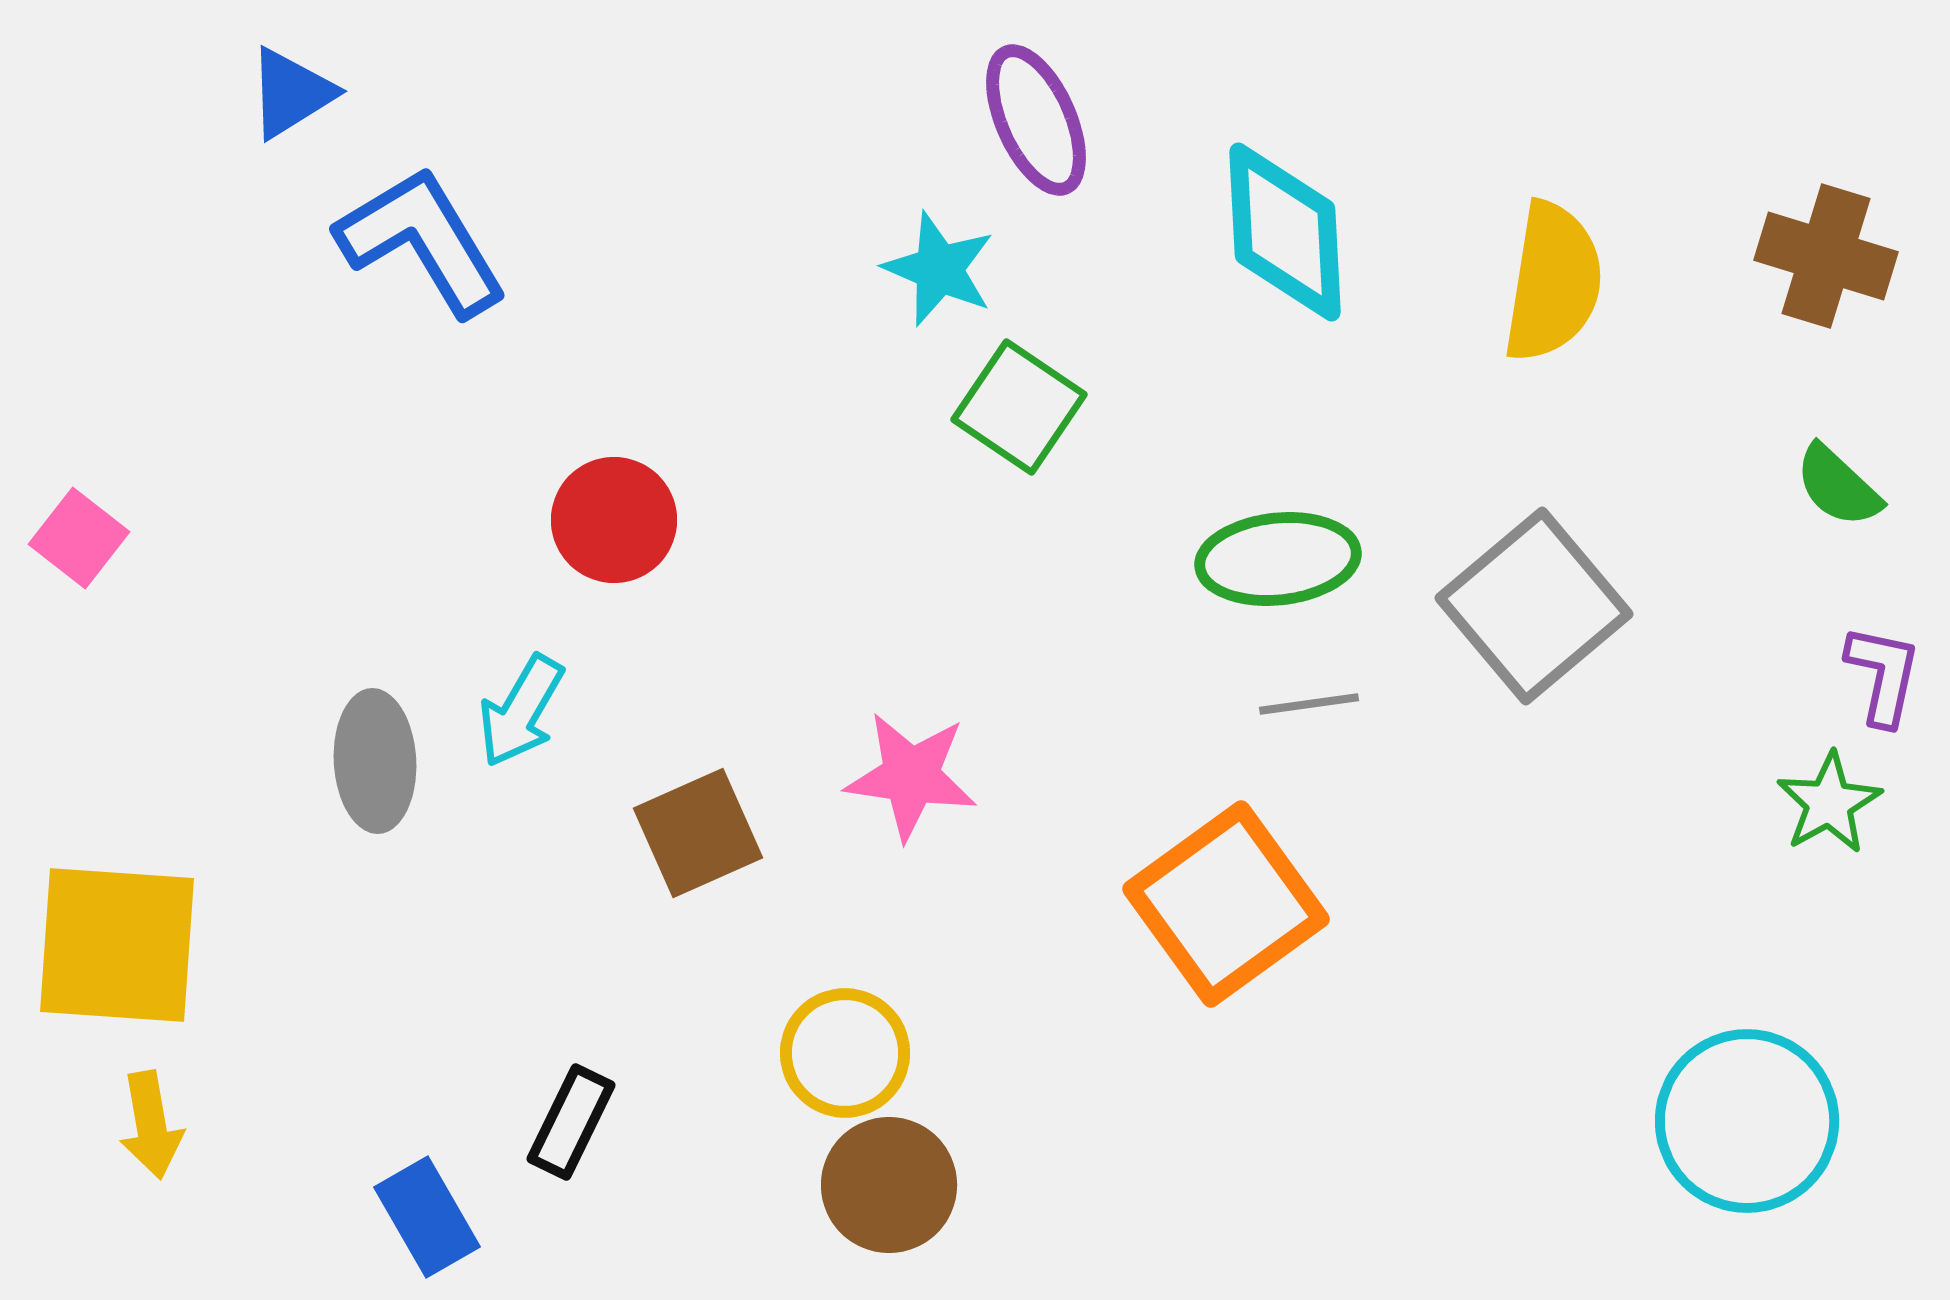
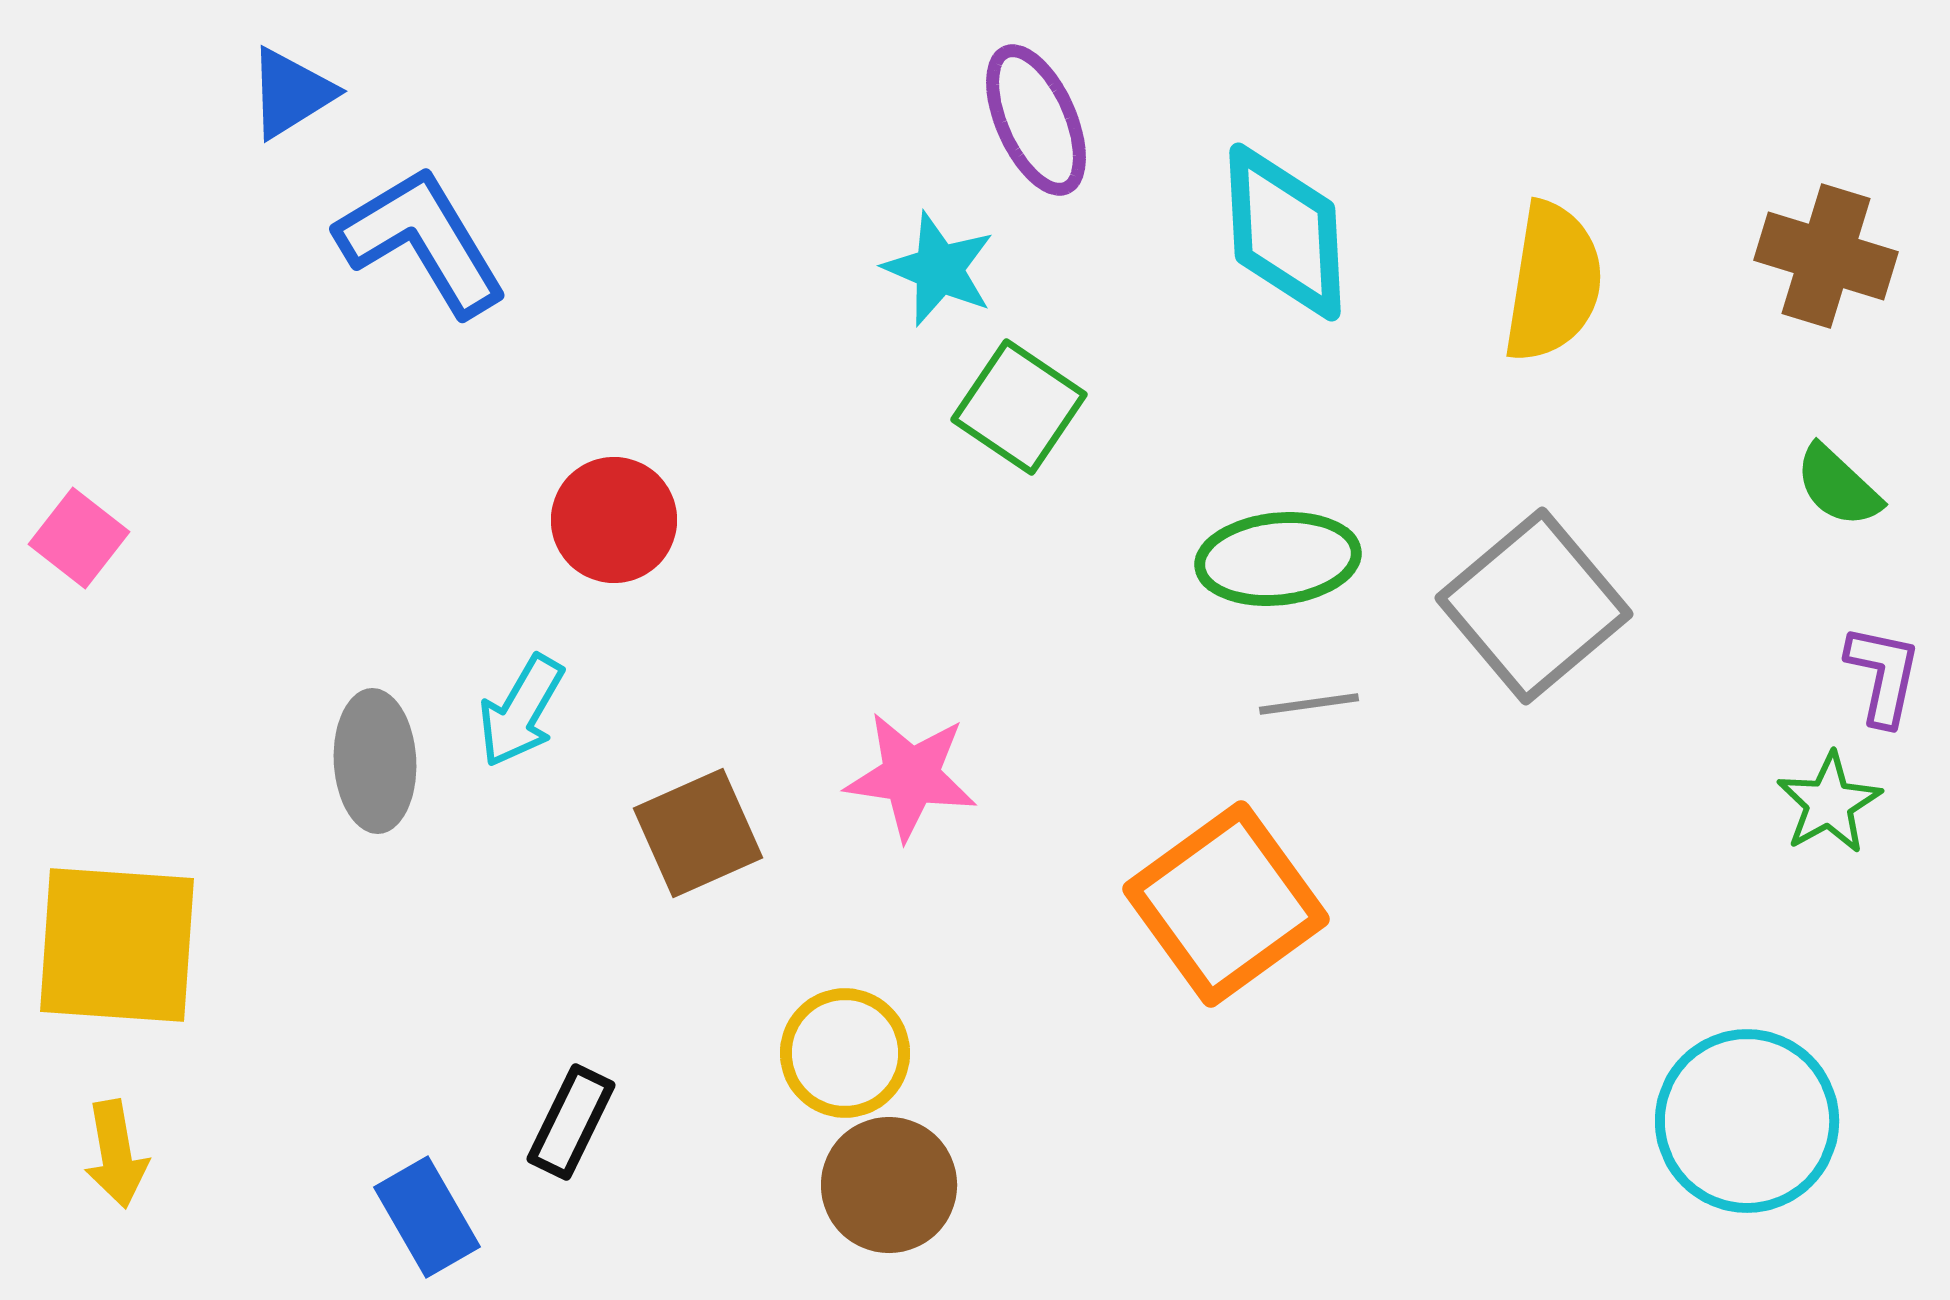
yellow arrow: moved 35 px left, 29 px down
